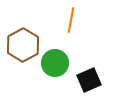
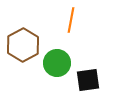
green circle: moved 2 px right
black square: moved 1 px left; rotated 15 degrees clockwise
